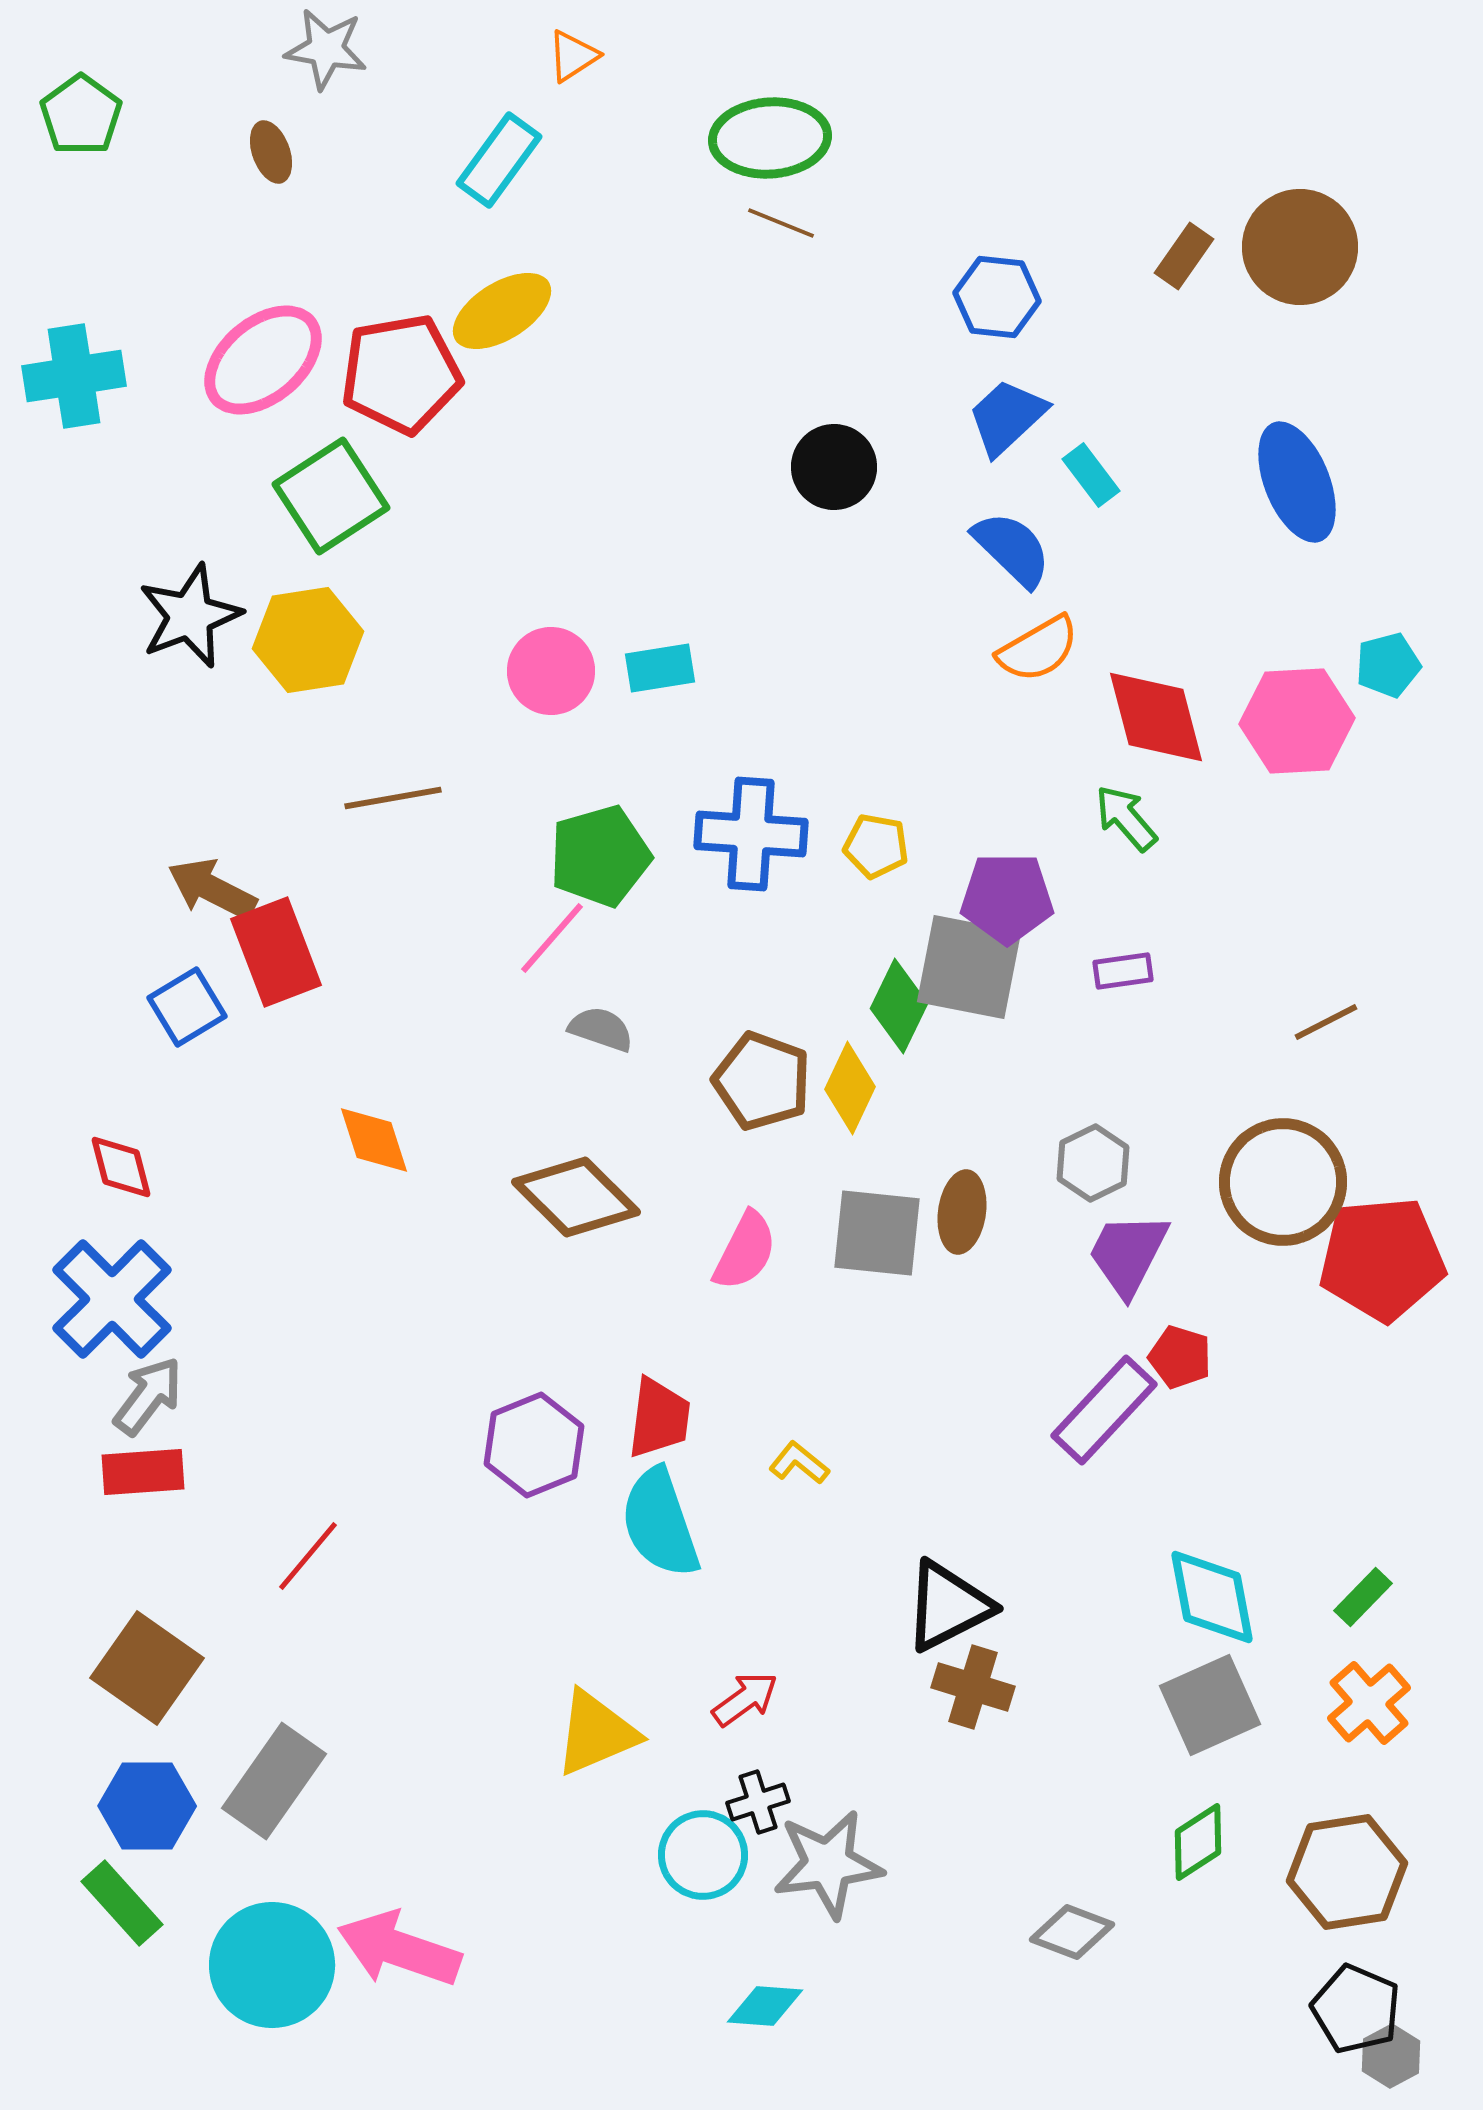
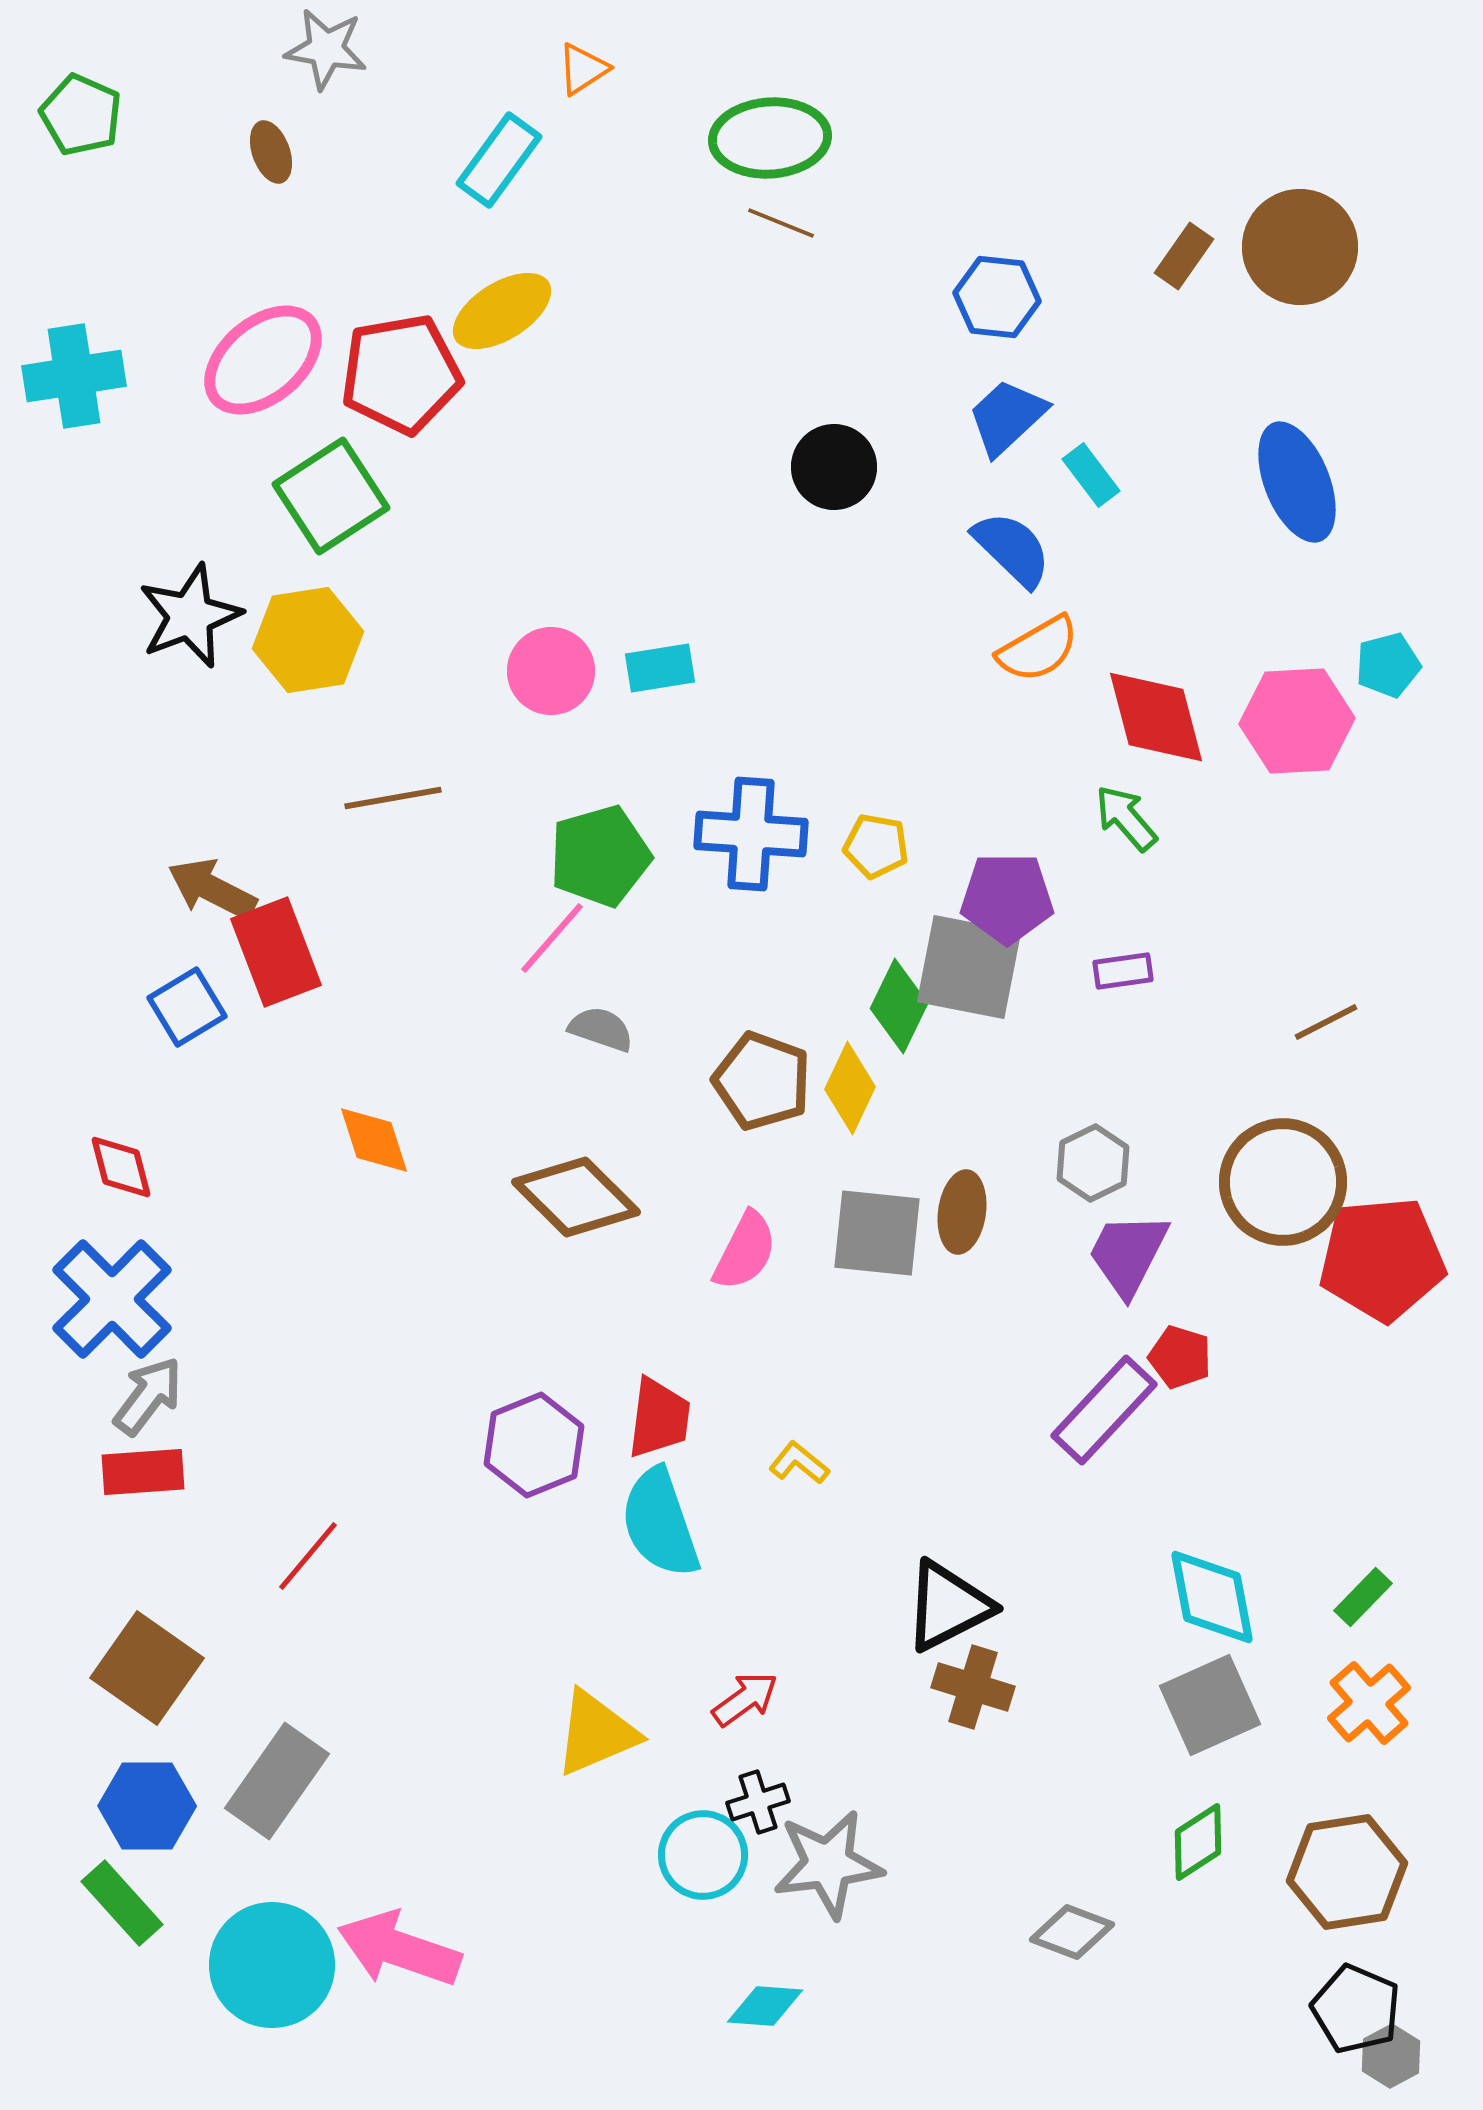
orange triangle at (573, 56): moved 10 px right, 13 px down
green pentagon at (81, 115): rotated 12 degrees counterclockwise
gray rectangle at (274, 1781): moved 3 px right
